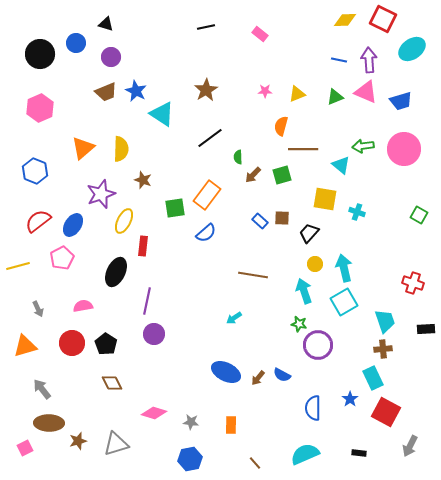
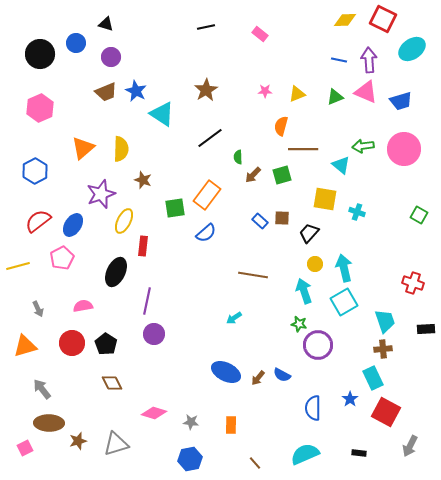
blue hexagon at (35, 171): rotated 10 degrees clockwise
